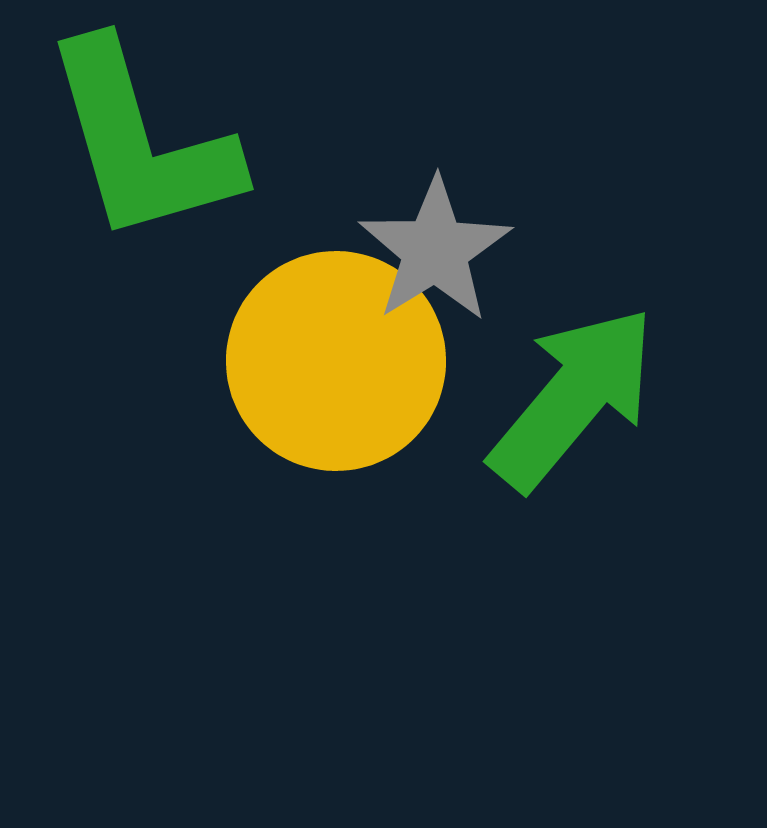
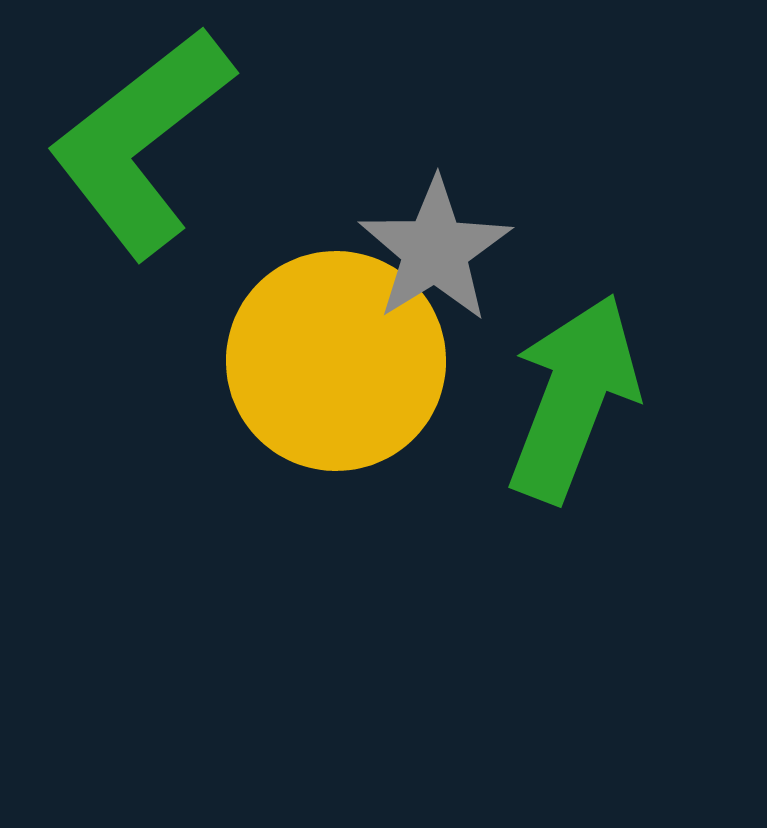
green L-shape: rotated 68 degrees clockwise
green arrow: rotated 19 degrees counterclockwise
